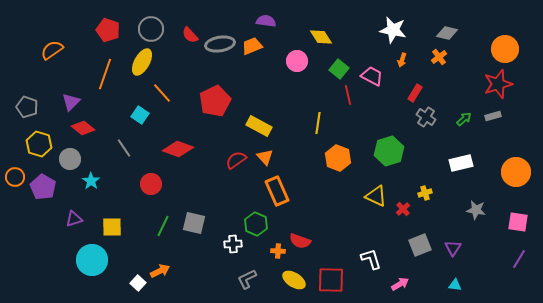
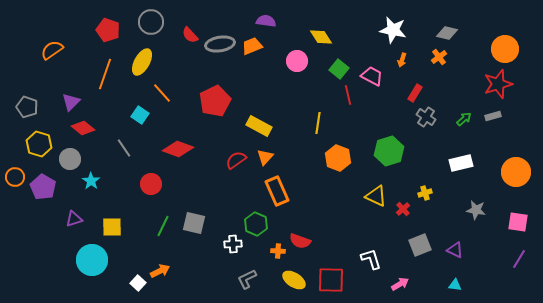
gray circle at (151, 29): moved 7 px up
orange triangle at (265, 157): rotated 24 degrees clockwise
purple triangle at (453, 248): moved 2 px right, 2 px down; rotated 36 degrees counterclockwise
